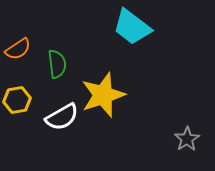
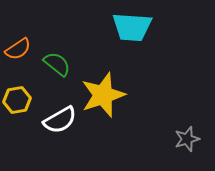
cyan trapezoid: rotated 33 degrees counterclockwise
green semicircle: rotated 44 degrees counterclockwise
white semicircle: moved 2 px left, 3 px down
gray star: rotated 15 degrees clockwise
